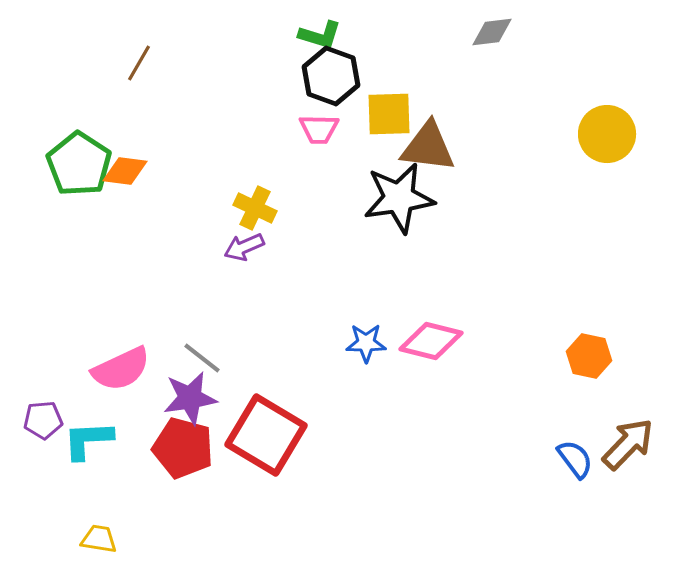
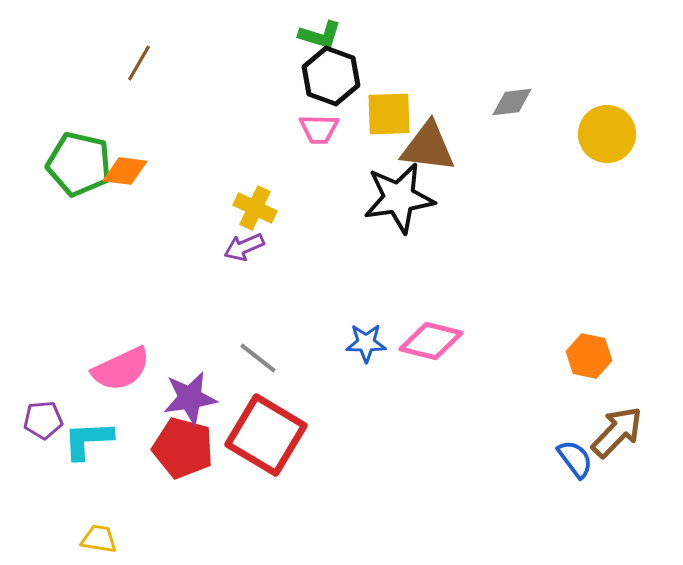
gray diamond: moved 20 px right, 70 px down
green pentagon: rotated 20 degrees counterclockwise
gray line: moved 56 px right
brown arrow: moved 11 px left, 12 px up
